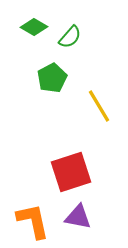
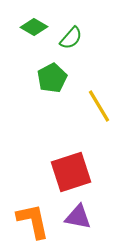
green semicircle: moved 1 px right, 1 px down
